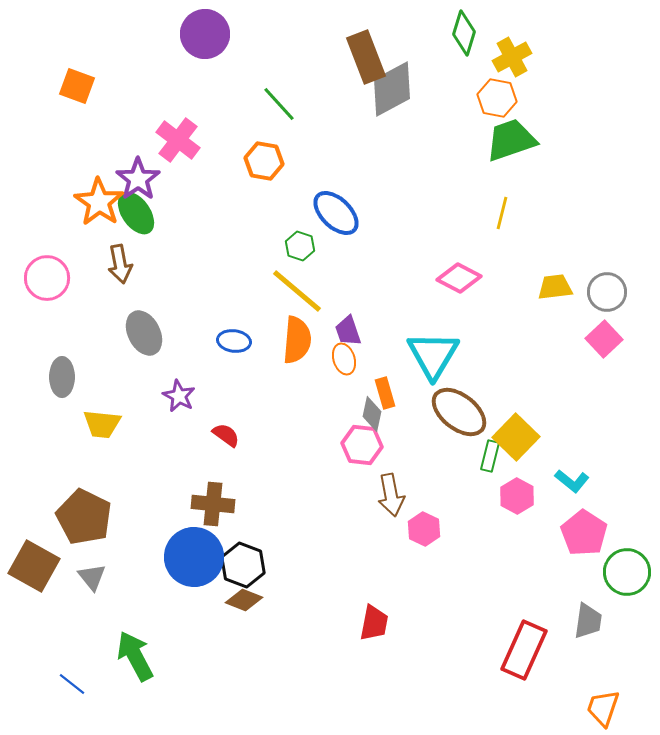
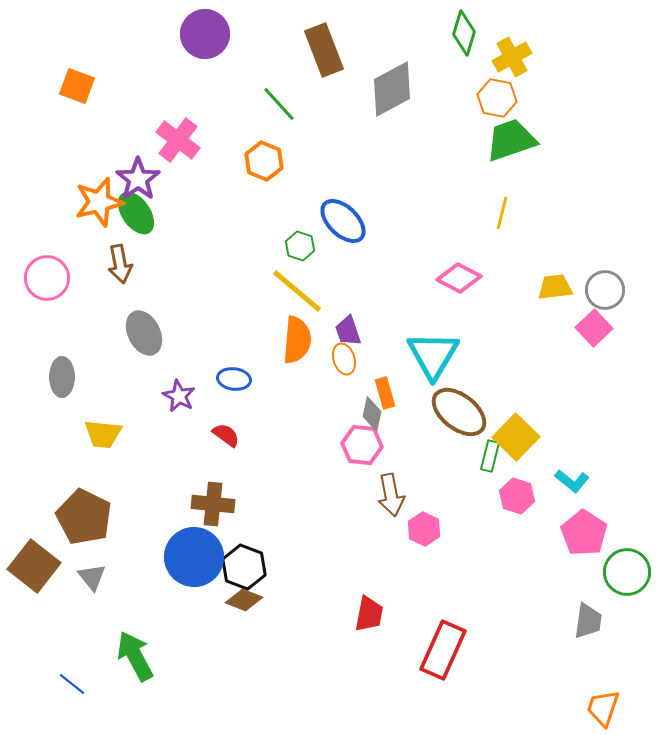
brown rectangle at (366, 57): moved 42 px left, 7 px up
orange hexagon at (264, 161): rotated 12 degrees clockwise
orange star at (99, 202): rotated 24 degrees clockwise
blue ellipse at (336, 213): moved 7 px right, 8 px down
gray circle at (607, 292): moved 2 px left, 2 px up
pink square at (604, 339): moved 10 px left, 11 px up
blue ellipse at (234, 341): moved 38 px down
yellow trapezoid at (102, 424): moved 1 px right, 10 px down
pink hexagon at (517, 496): rotated 12 degrees counterclockwise
black hexagon at (243, 565): moved 1 px right, 2 px down
brown square at (34, 566): rotated 9 degrees clockwise
red trapezoid at (374, 623): moved 5 px left, 9 px up
red rectangle at (524, 650): moved 81 px left
